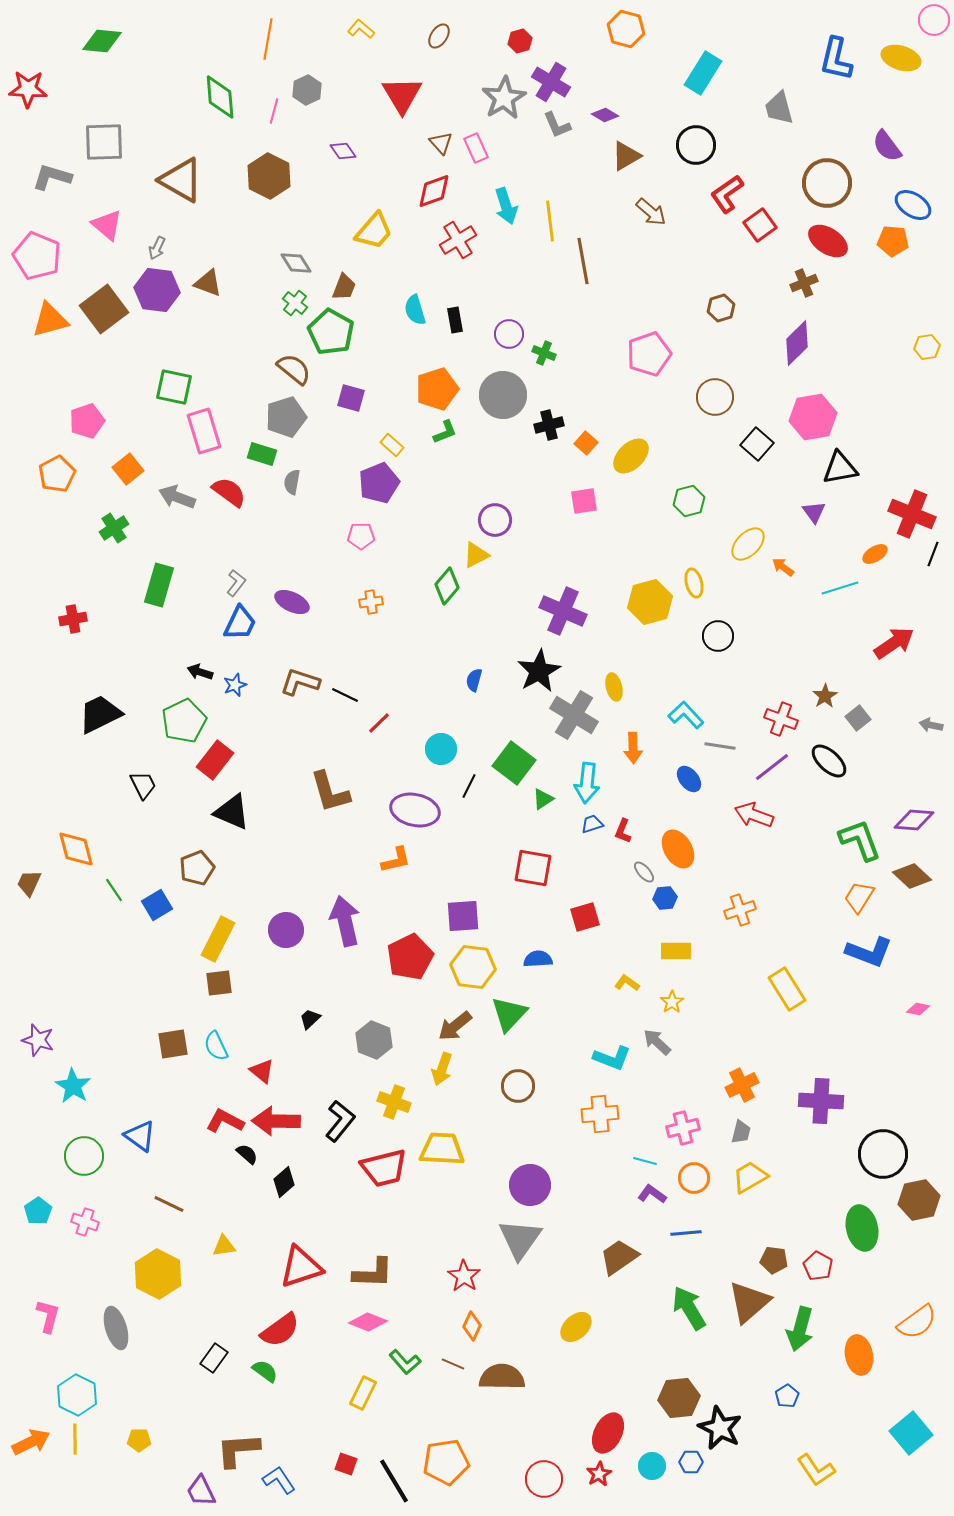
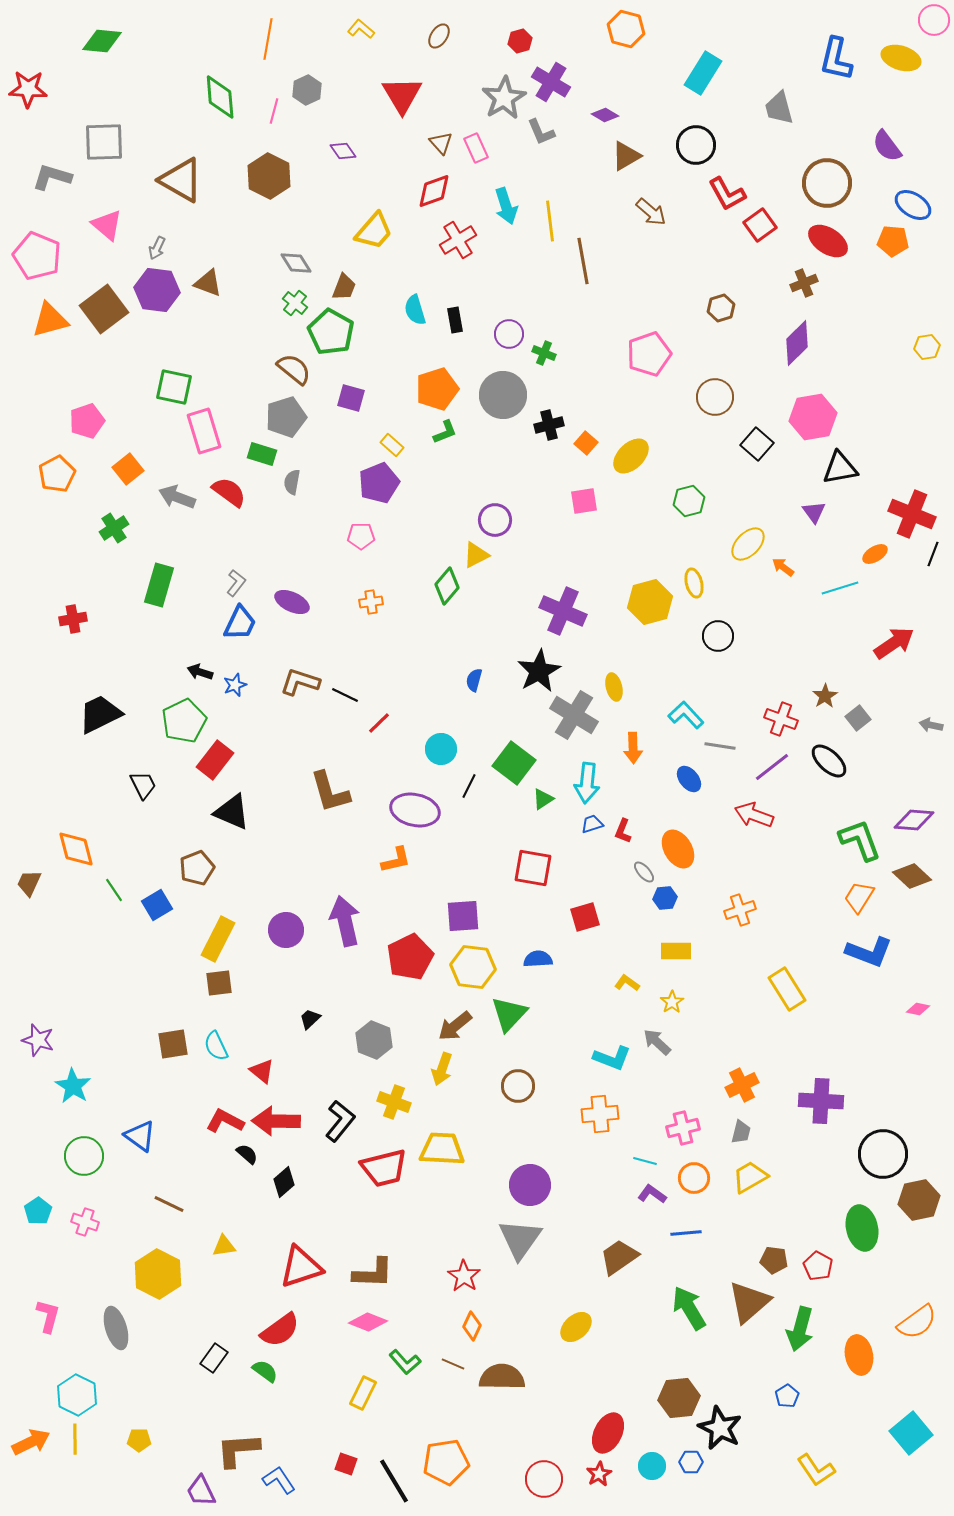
gray L-shape at (557, 125): moved 16 px left, 7 px down
red L-shape at (727, 194): rotated 84 degrees counterclockwise
